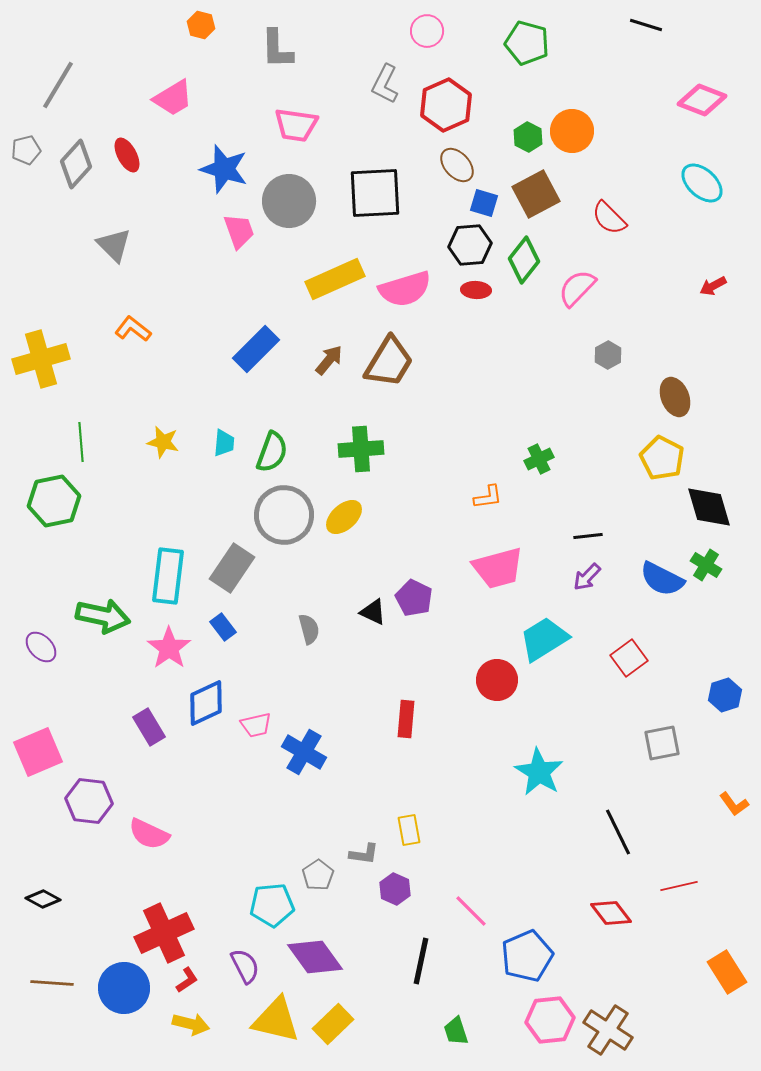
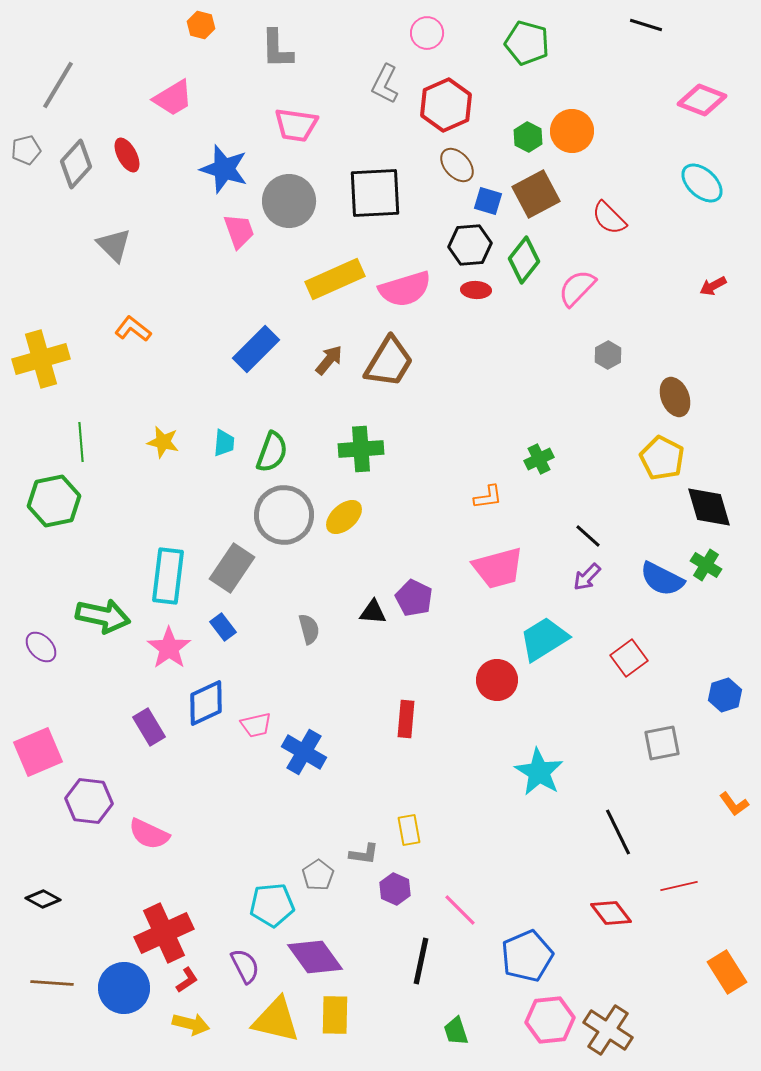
pink circle at (427, 31): moved 2 px down
blue square at (484, 203): moved 4 px right, 2 px up
black line at (588, 536): rotated 48 degrees clockwise
black triangle at (373, 612): rotated 20 degrees counterclockwise
pink line at (471, 911): moved 11 px left, 1 px up
yellow rectangle at (333, 1024): moved 2 px right, 9 px up; rotated 45 degrees counterclockwise
